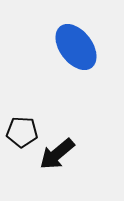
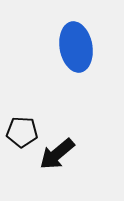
blue ellipse: rotated 27 degrees clockwise
